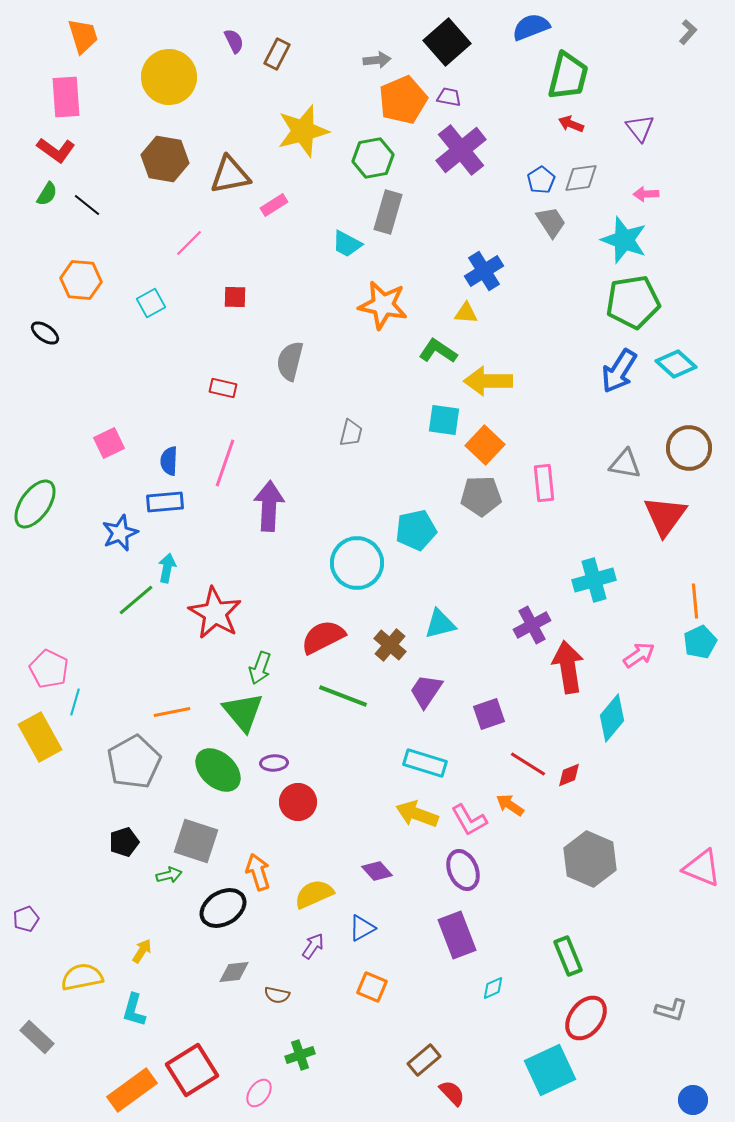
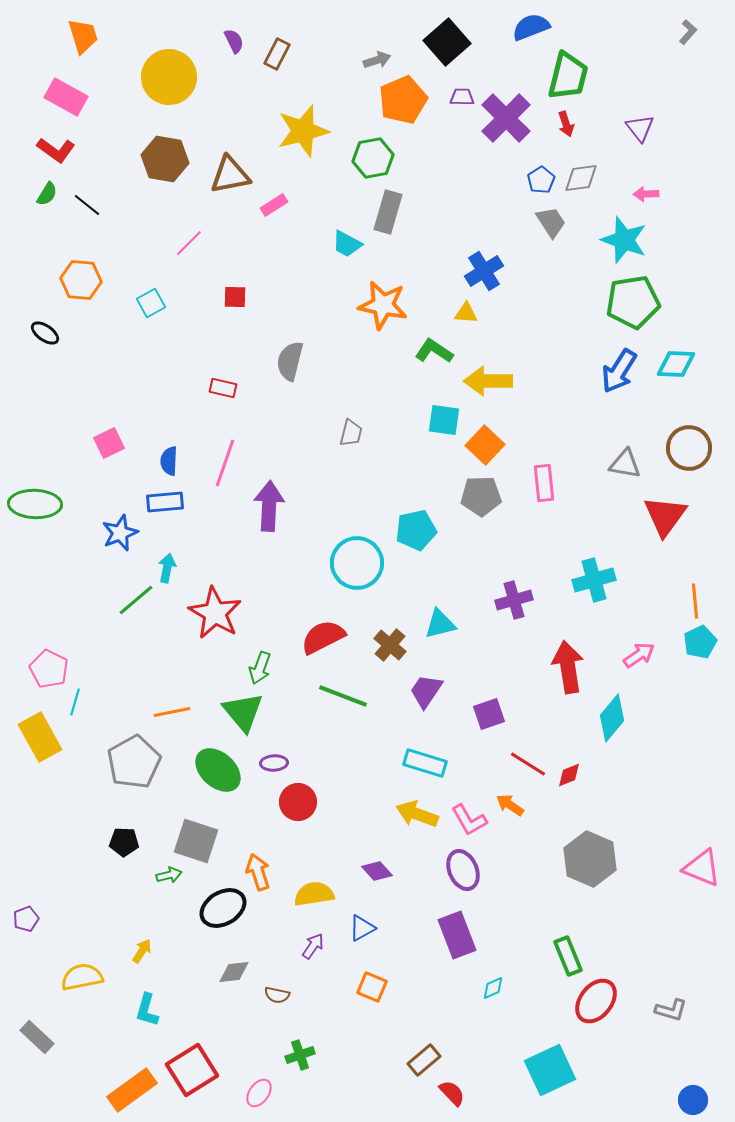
gray arrow at (377, 60): rotated 12 degrees counterclockwise
pink rectangle at (66, 97): rotated 57 degrees counterclockwise
purple trapezoid at (449, 97): moved 13 px right; rotated 10 degrees counterclockwise
red arrow at (571, 124): moved 5 px left; rotated 130 degrees counterclockwise
purple cross at (461, 150): moved 45 px right, 32 px up; rotated 6 degrees counterclockwise
green L-shape at (438, 351): moved 4 px left
cyan diamond at (676, 364): rotated 39 degrees counterclockwise
green ellipse at (35, 504): rotated 57 degrees clockwise
purple cross at (532, 625): moved 18 px left, 25 px up; rotated 12 degrees clockwise
black pentagon at (124, 842): rotated 20 degrees clockwise
yellow semicircle at (314, 894): rotated 15 degrees clockwise
cyan L-shape at (134, 1010): moved 13 px right
red ellipse at (586, 1018): moved 10 px right, 17 px up
